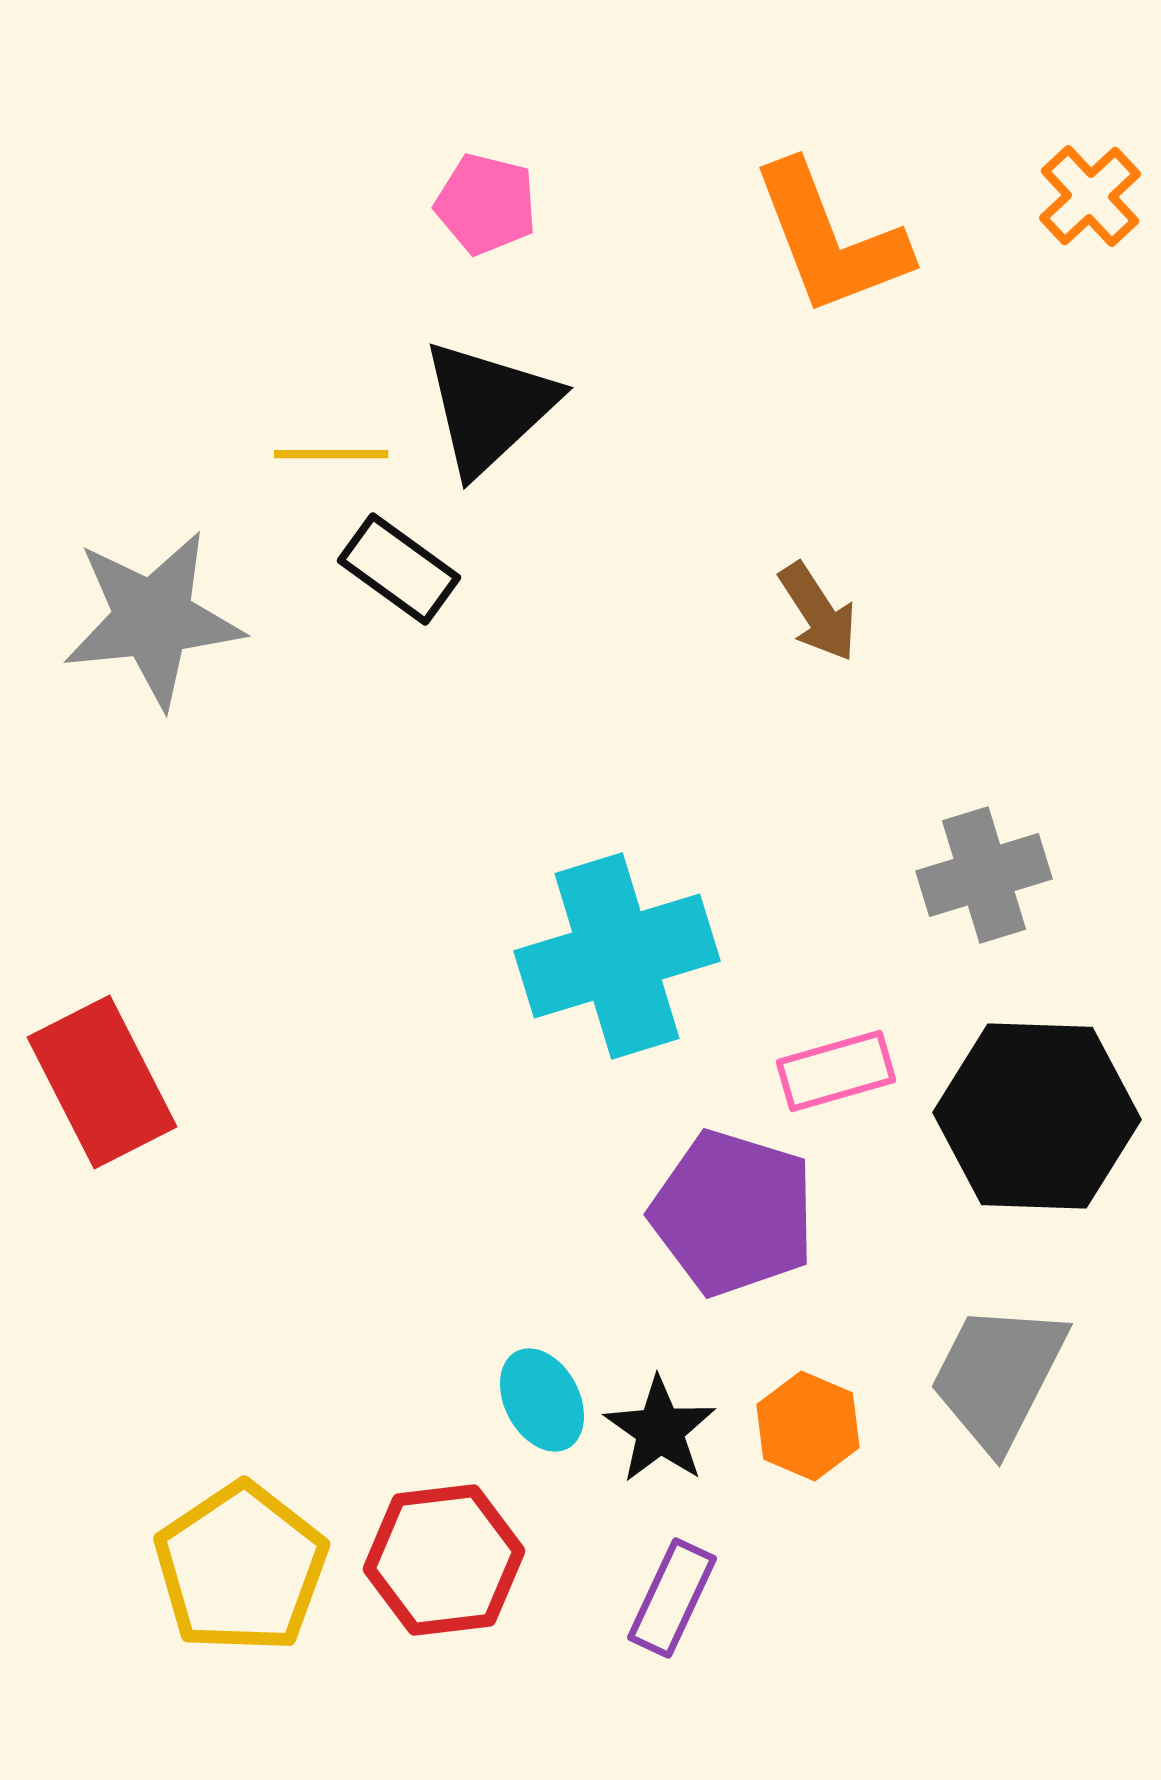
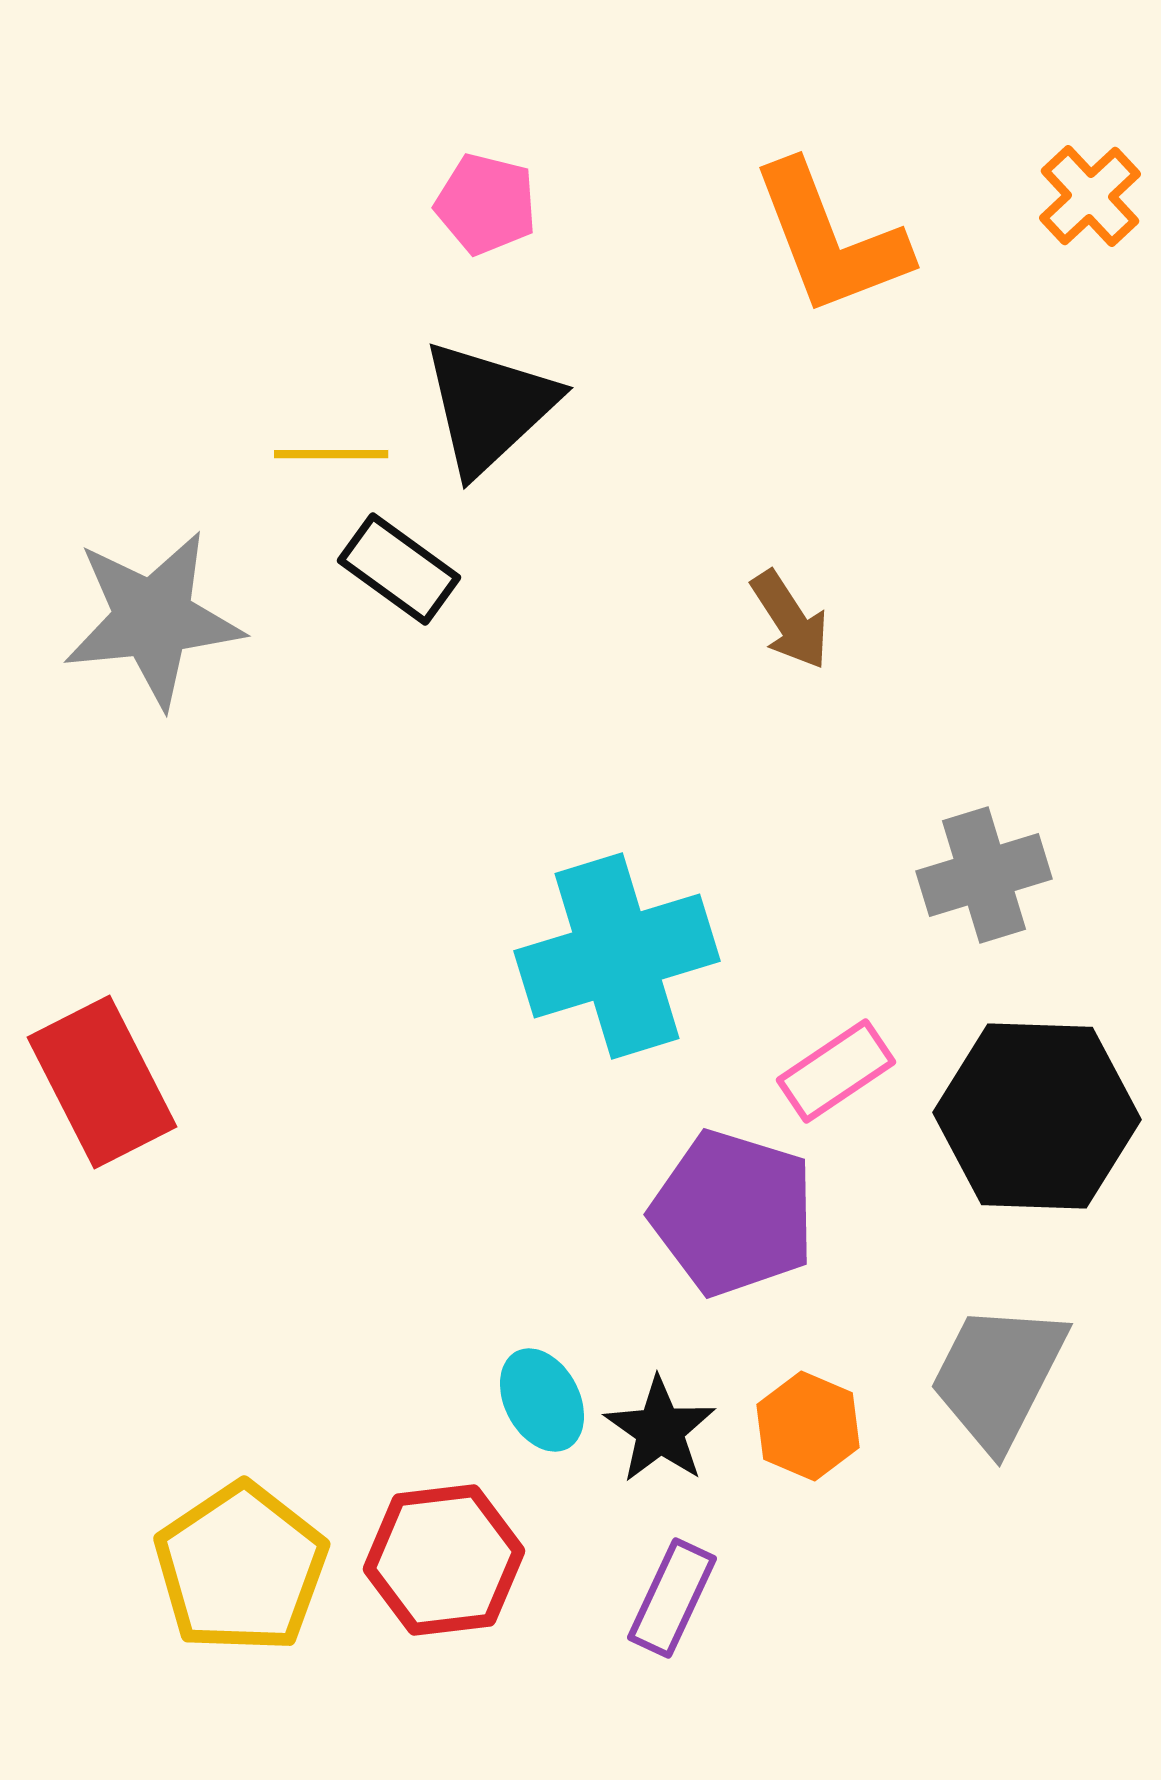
brown arrow: moved 28 px left, 8 px down
pink rectangle: rotated 18 degrees counterclockwise
